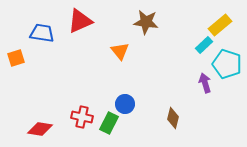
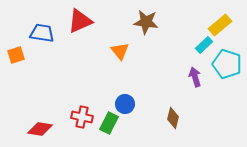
orange square: moved 3 px up
purple arrow: moved 10 px left, 6 px up
